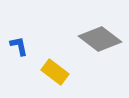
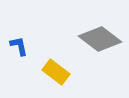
yellow rectangle: moved 1 px right
